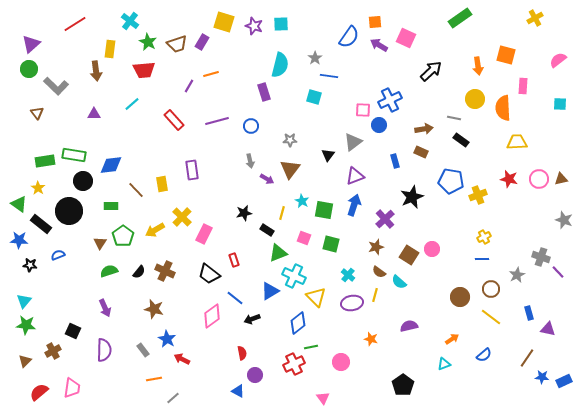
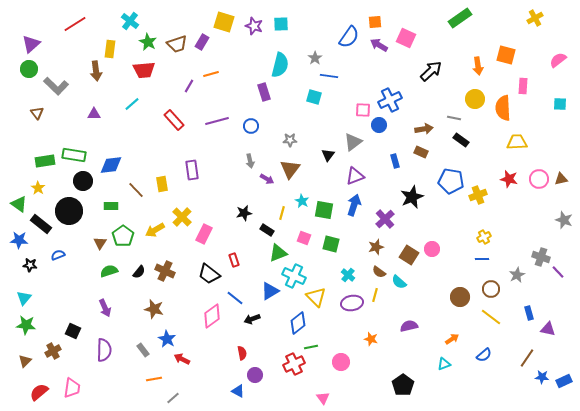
cyan triangle at (24, 301): moved 3 px up
